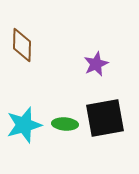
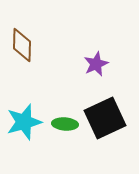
black square: rotated 15 degrees counterclockwise
cyan star: moved 3 px up
